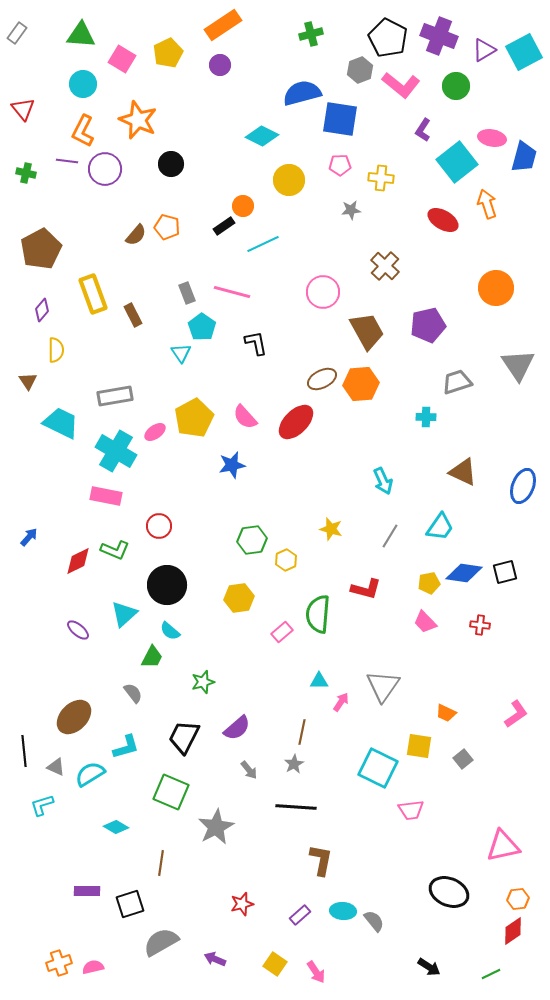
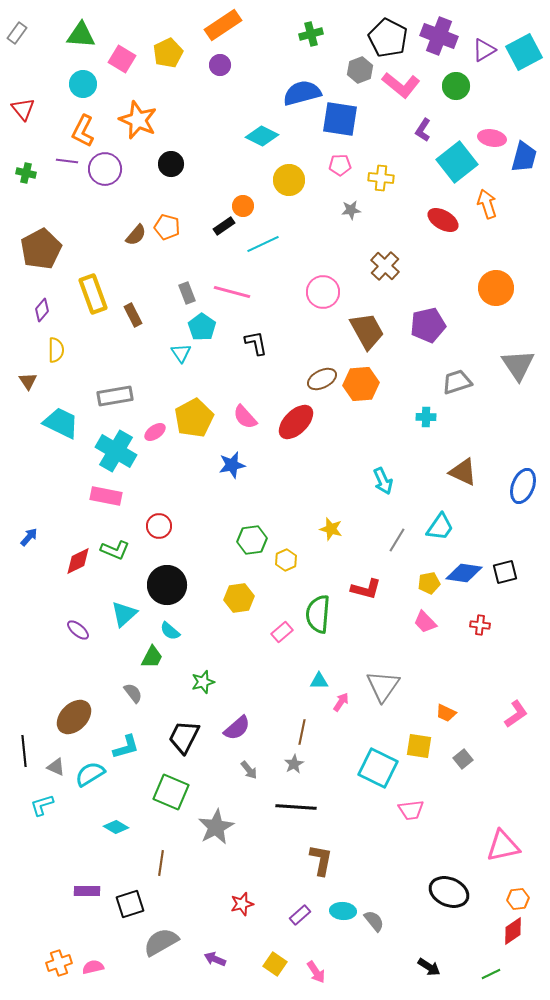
gray line at (390, 536): moved 7 px right, 4 px down
